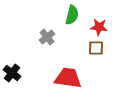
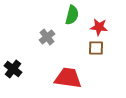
black cross: moved 1 px right, 4 px up
